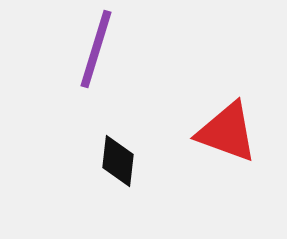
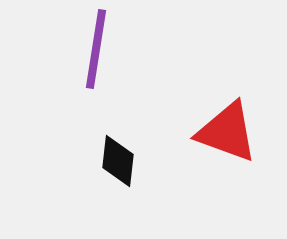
purple line: rotated 8 degrees counterclockwise
